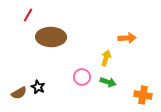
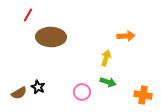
orange arrow: moved 1 px left, 2 px up
pink circle: moved 15 px down
